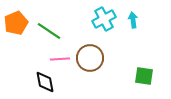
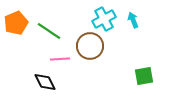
cyan arrow: rotated 14 degrees counterclockwise
brown circle: moved 12 px up
green square: rotated 18 degrees counterclockwise
black diamond: rotated 15 degrees counterclockwise
